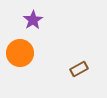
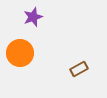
purple star: moved 3 px up; rotated 12 degrees clockwise
